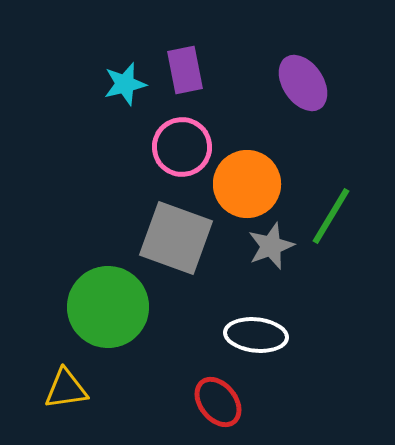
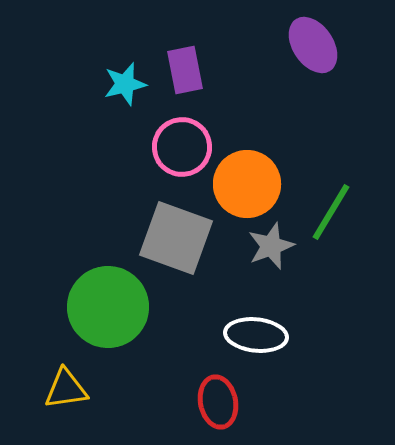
purple ellipse: moved 10 px right, 38 px up
green line: moved 4 px up
red ellipse: rotated 27 degrees clockwise
